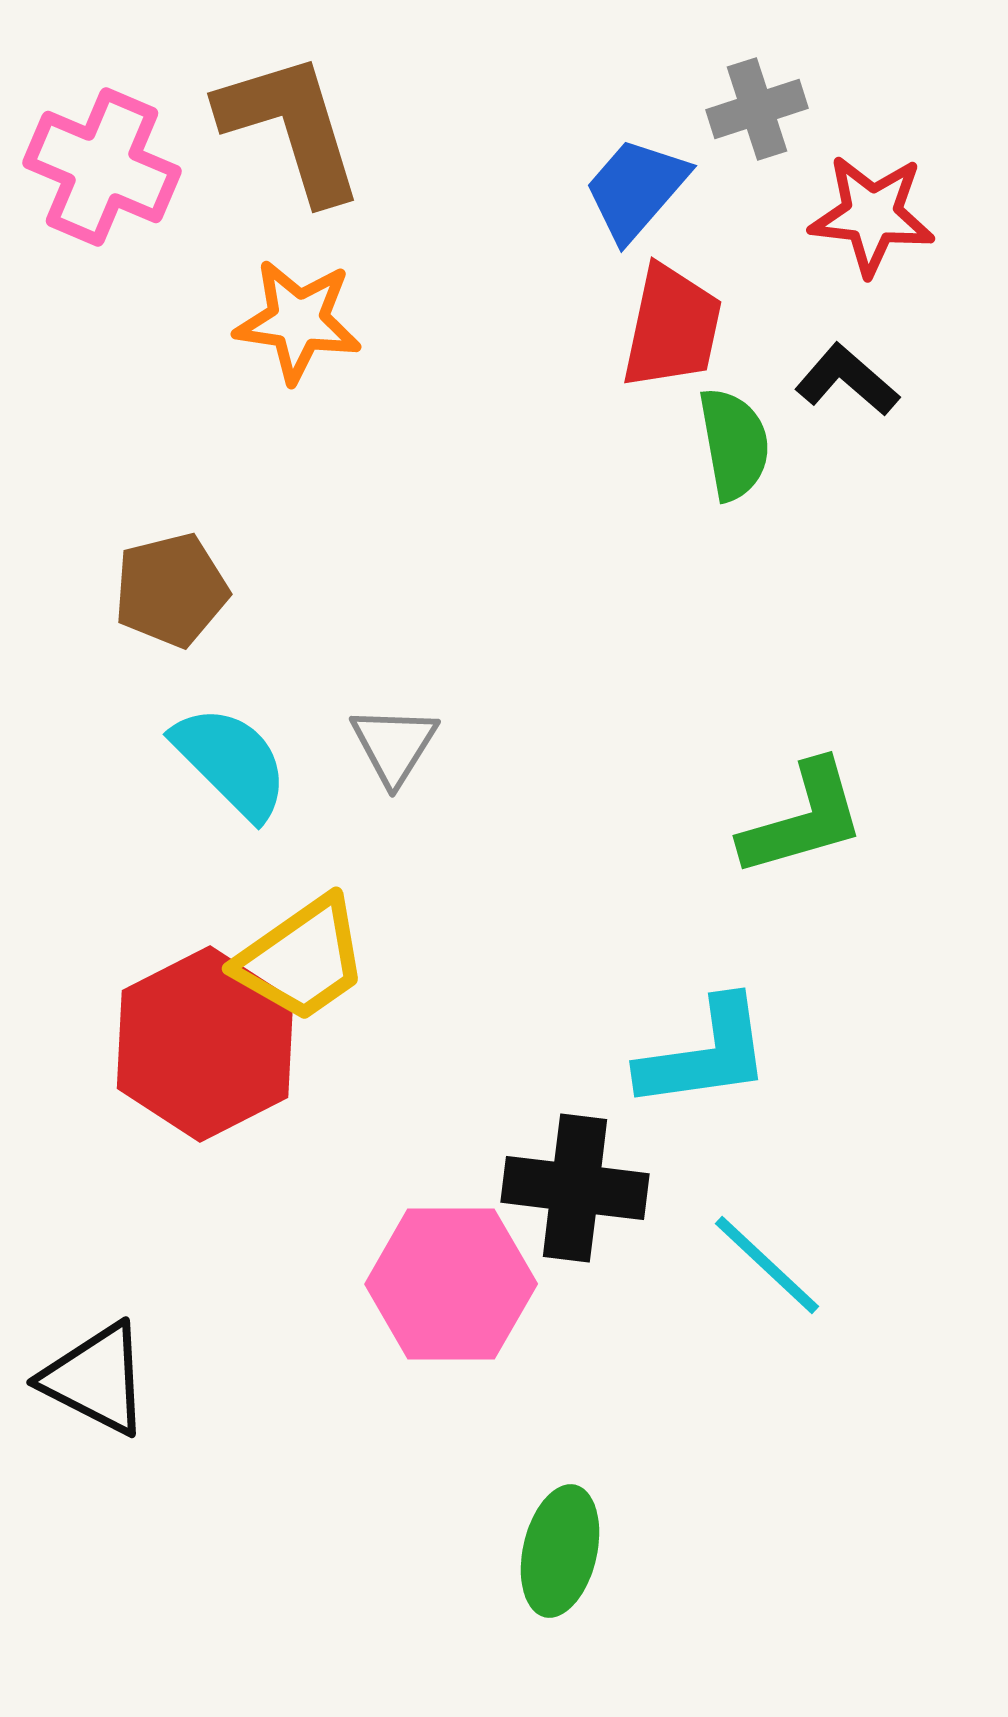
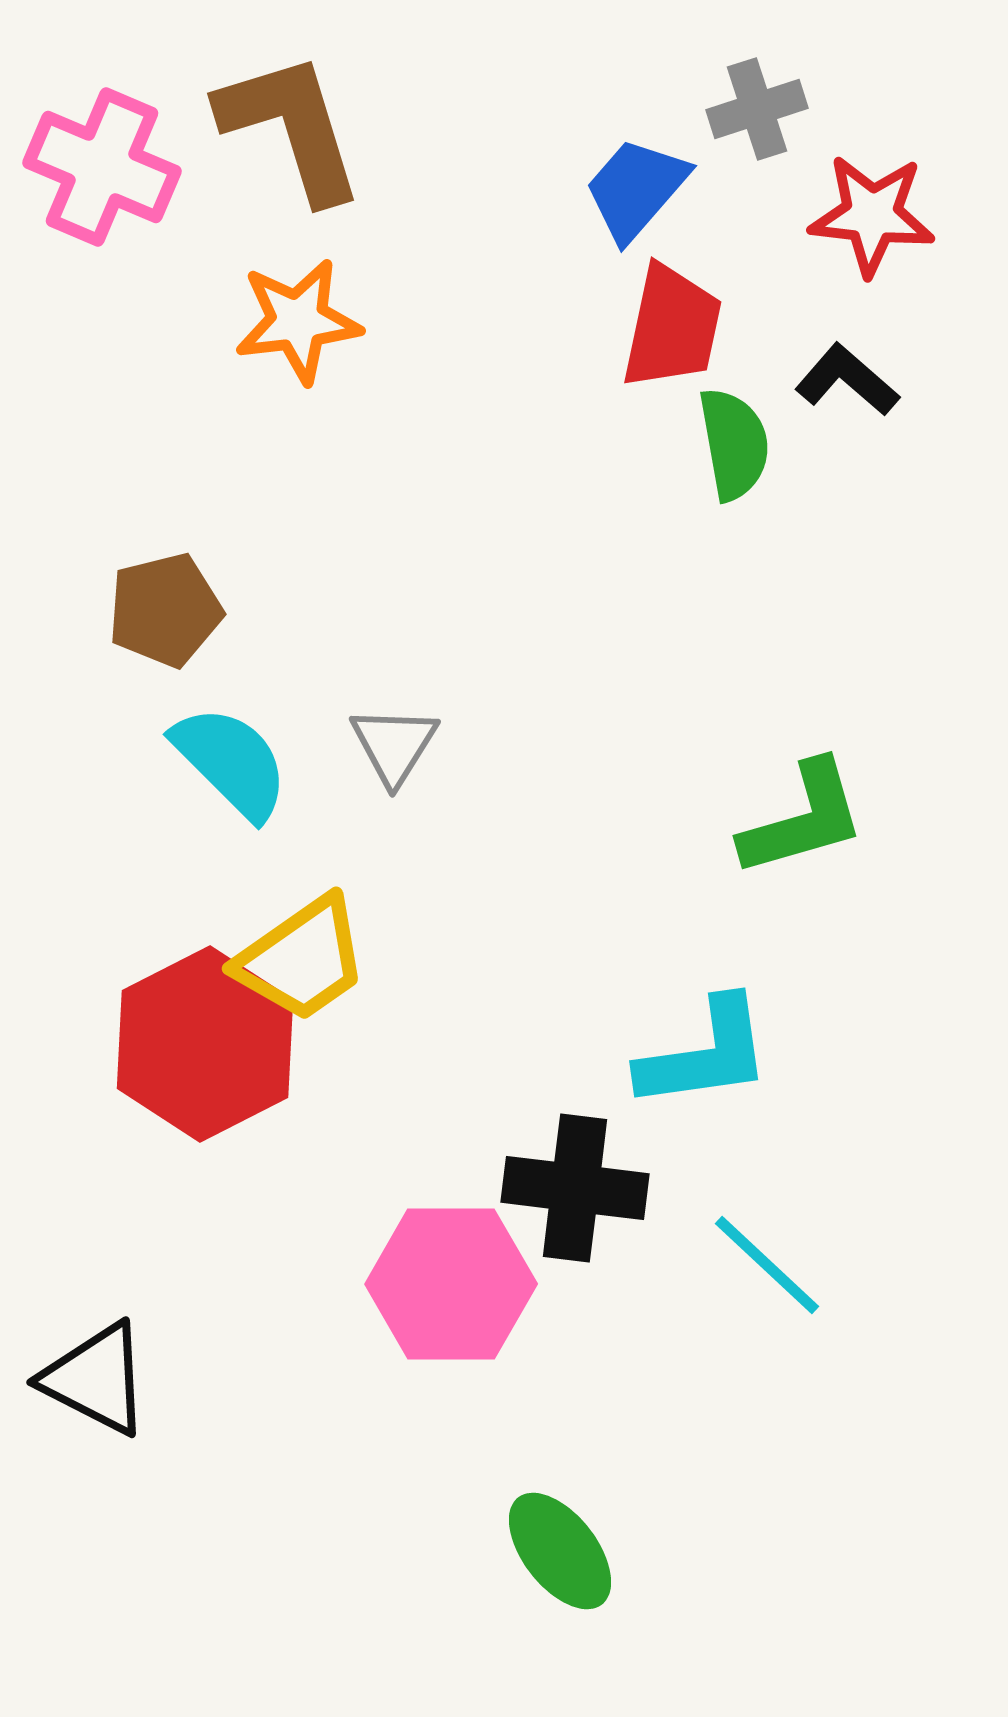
orange star: rotated 15 degrees counterclockwise
brown pentagon: moved 6 px left, 20 px down
green ellipse: rotated 51 degrees counterclockwise
